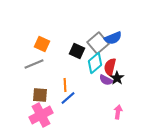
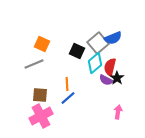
orange line: moved 2 px right, 1 px up
pink cross: moved 1 px down
